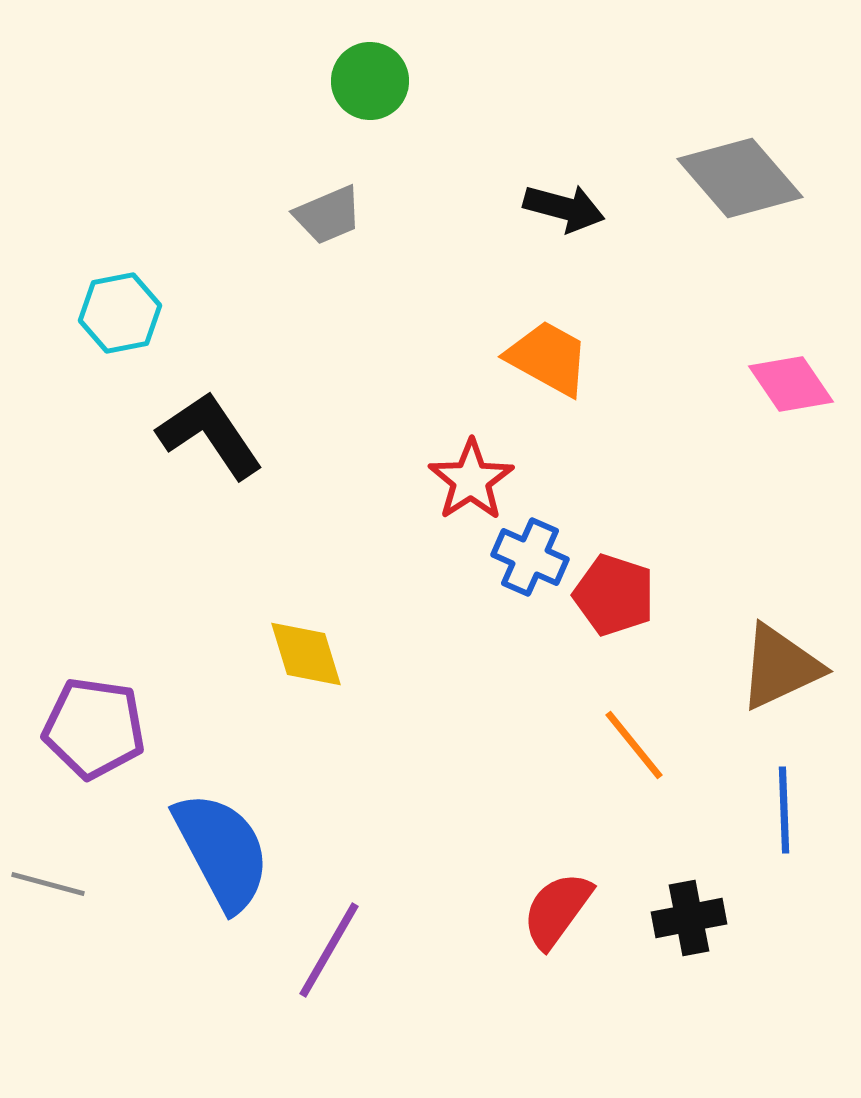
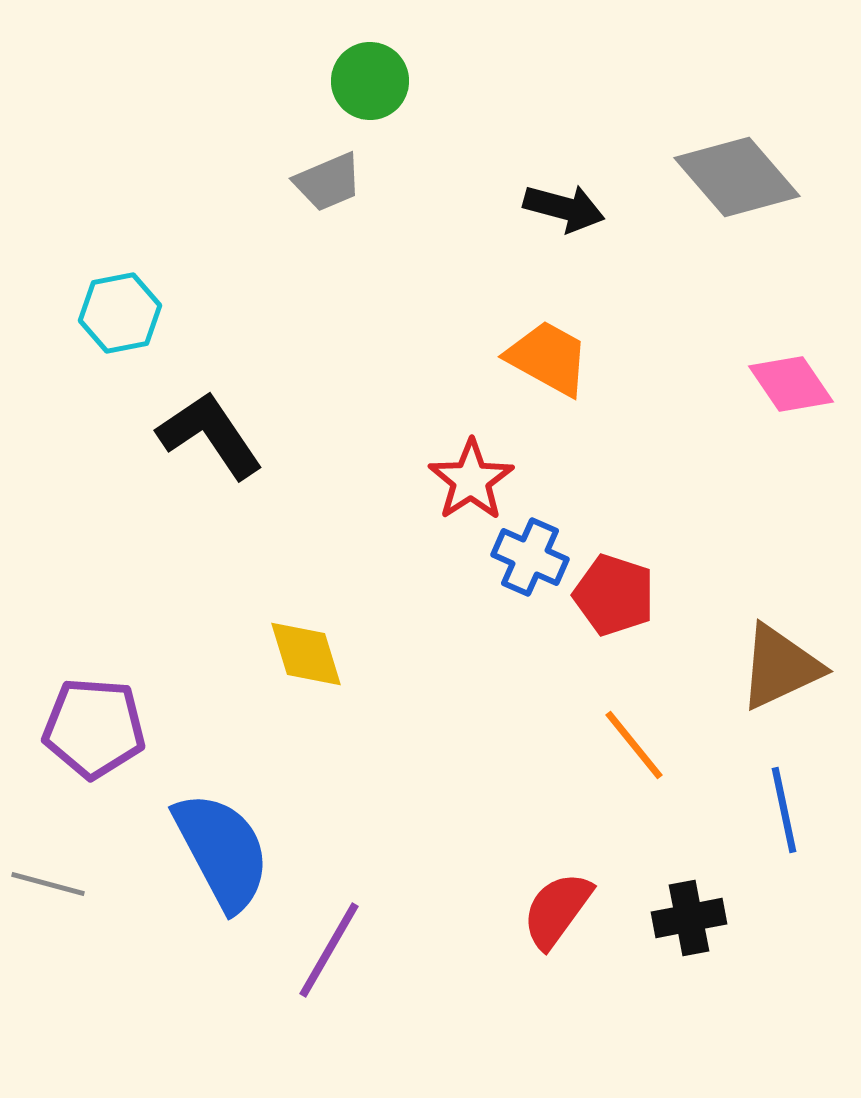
gray diamond: moved 3 px left, 1 px up
gray trapezoid: moved 33 px up
purple pentagon: rotated 4 degrees counterclockwise
blue line: rotated 10 degrees counterclockwise
